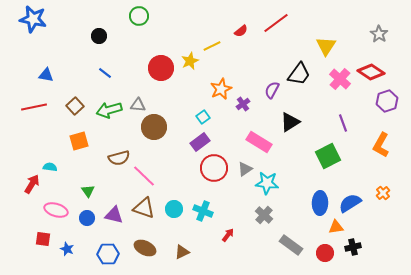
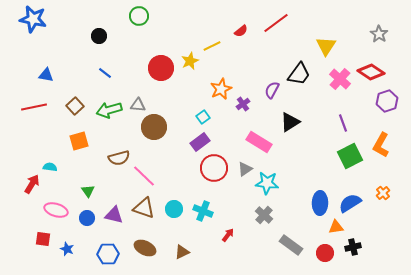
green square at (328, 156): moved 22 px right
